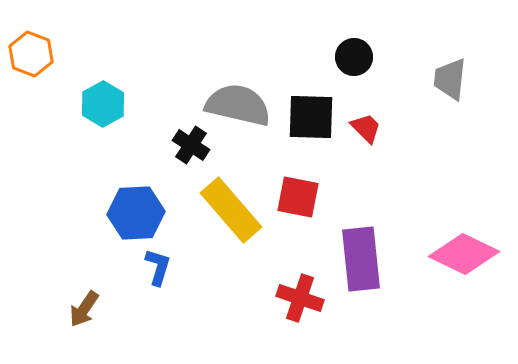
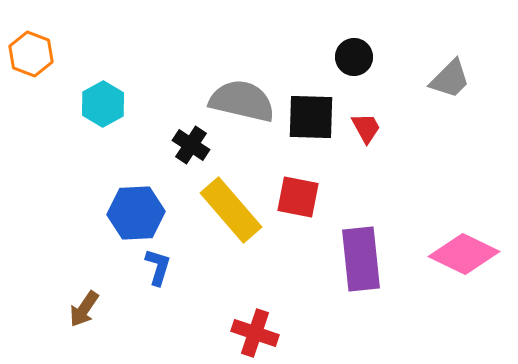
gray trapezoid: rotated 141 degrees counterclockwise
gray semicircle: moved 4 px right, 4 px up
red trapezoid: rotated 16 degrees clockwise
red cross: moved 45 px left, 35 px down
